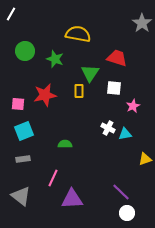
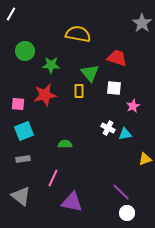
green star: moved 4 px left, 6 px down; rotated 18 degrees counterclockwise
green triangle: rotated 12 degrees counterclockwise
purple triangle: moved 3 px down; rotated 15 degrees clockwise
